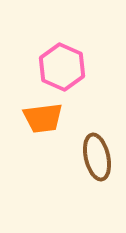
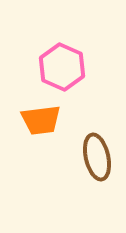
orange trapezoid: moved 2 px left, 2 px down
